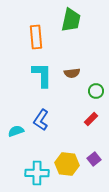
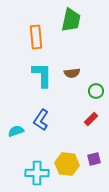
purple square: rotated 24 degrees clockwise
